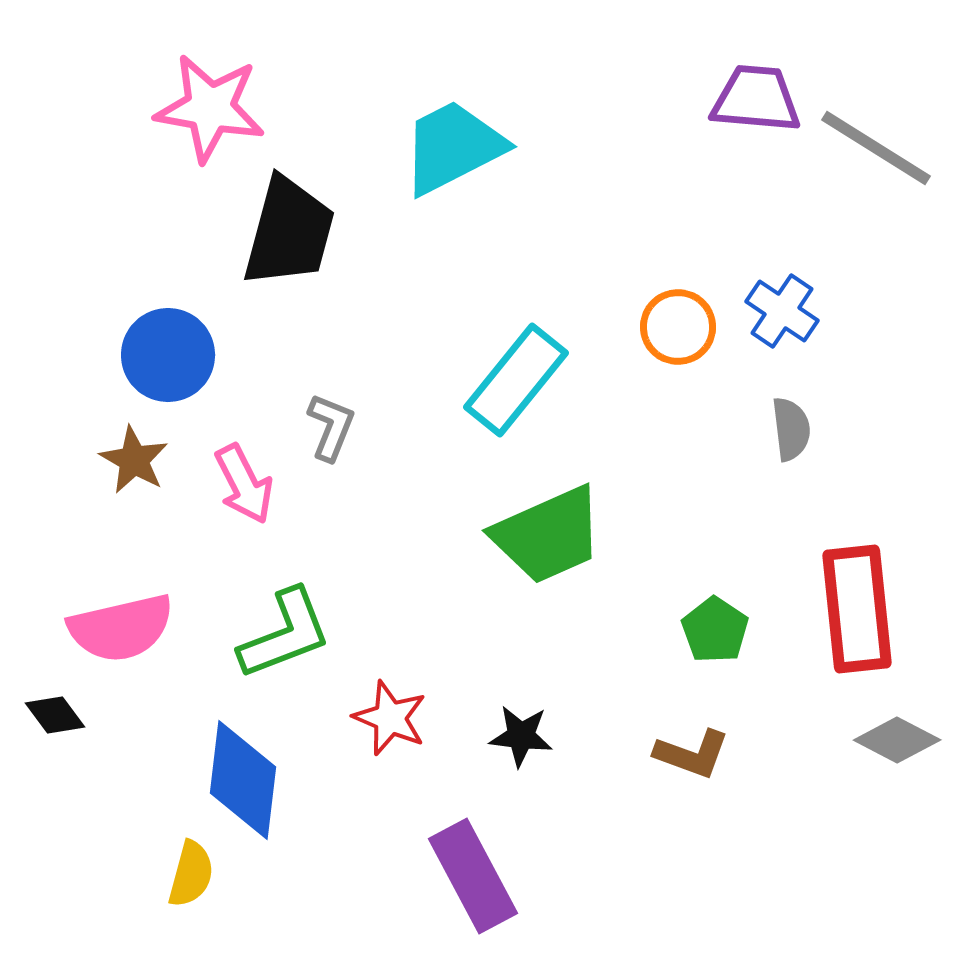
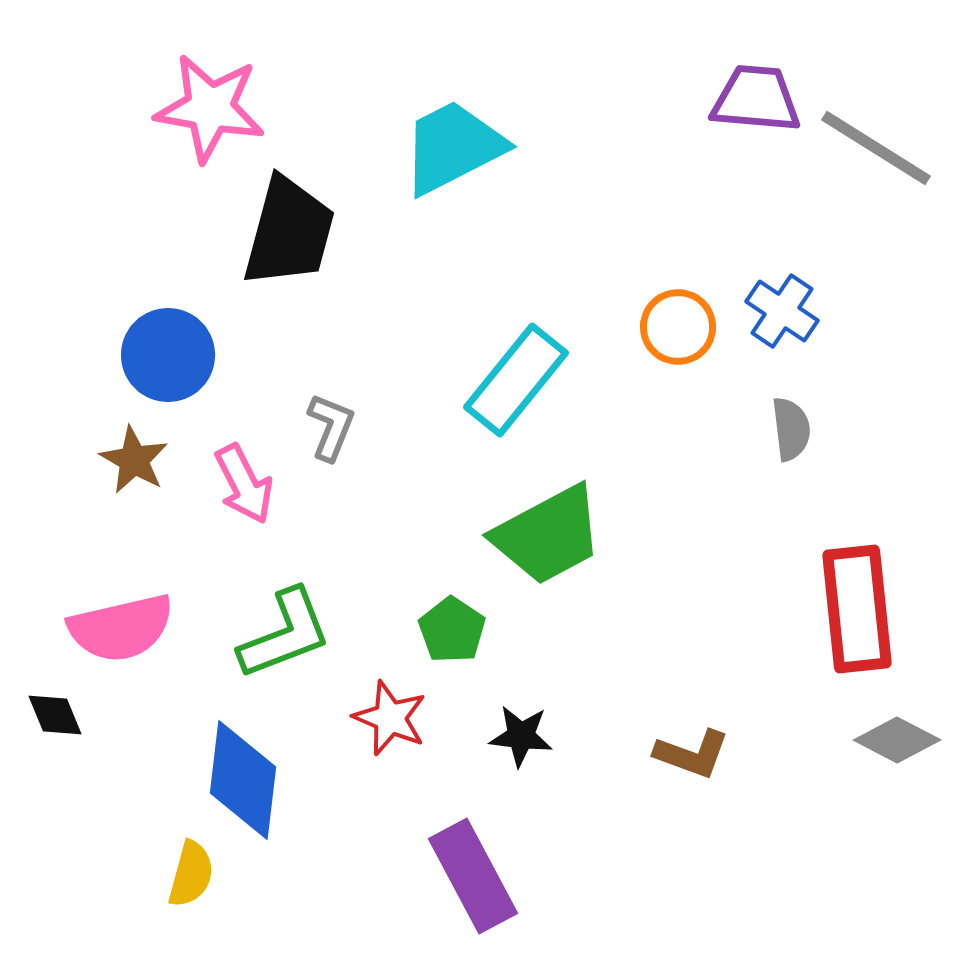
green trapezoid: rotated 4 degrees counterclockwise
green pentagon: moved 263 px left
black diamond: rotated 14 degrees clockwise
